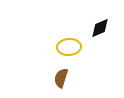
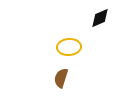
black diamond: moved 10 px up
